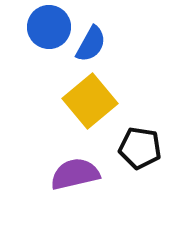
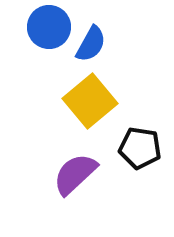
purple semicircle: rotated 30 degrees counterclockwise
